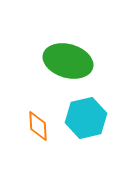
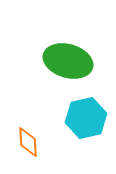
orange diamond: moved 10 px left, 16 px down
